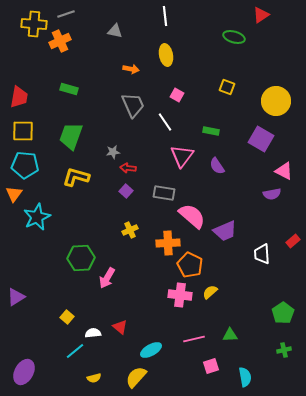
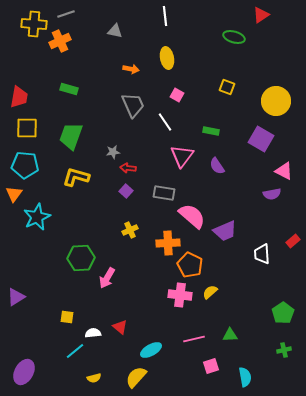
yellow ellipse at (166, 55): moved 1 px right, 3 px down
yellow square at (23, 131): moved 4 px right, 3 px up
yellow square at (67, 317): rotated 32 degrees counterclockwise
